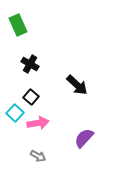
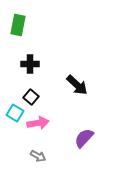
green rectangle: rotated 35 degrees clockwise
black cross: rotated 30 degrees counterclockwise
cyan square: rotated 12 degrees counterclockwise
